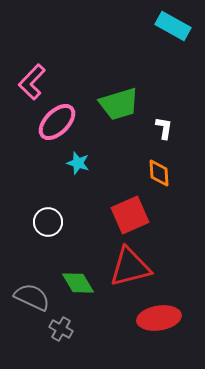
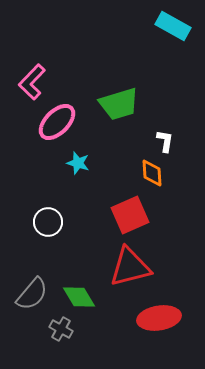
white L-shape: moved 1 px right, 13 px down
orange diamond: moved 7 px left
green diamond: moved 1 px right, 14 px down
gray semicircle: moved 3 px up; rotated 105 degrees clockwise
